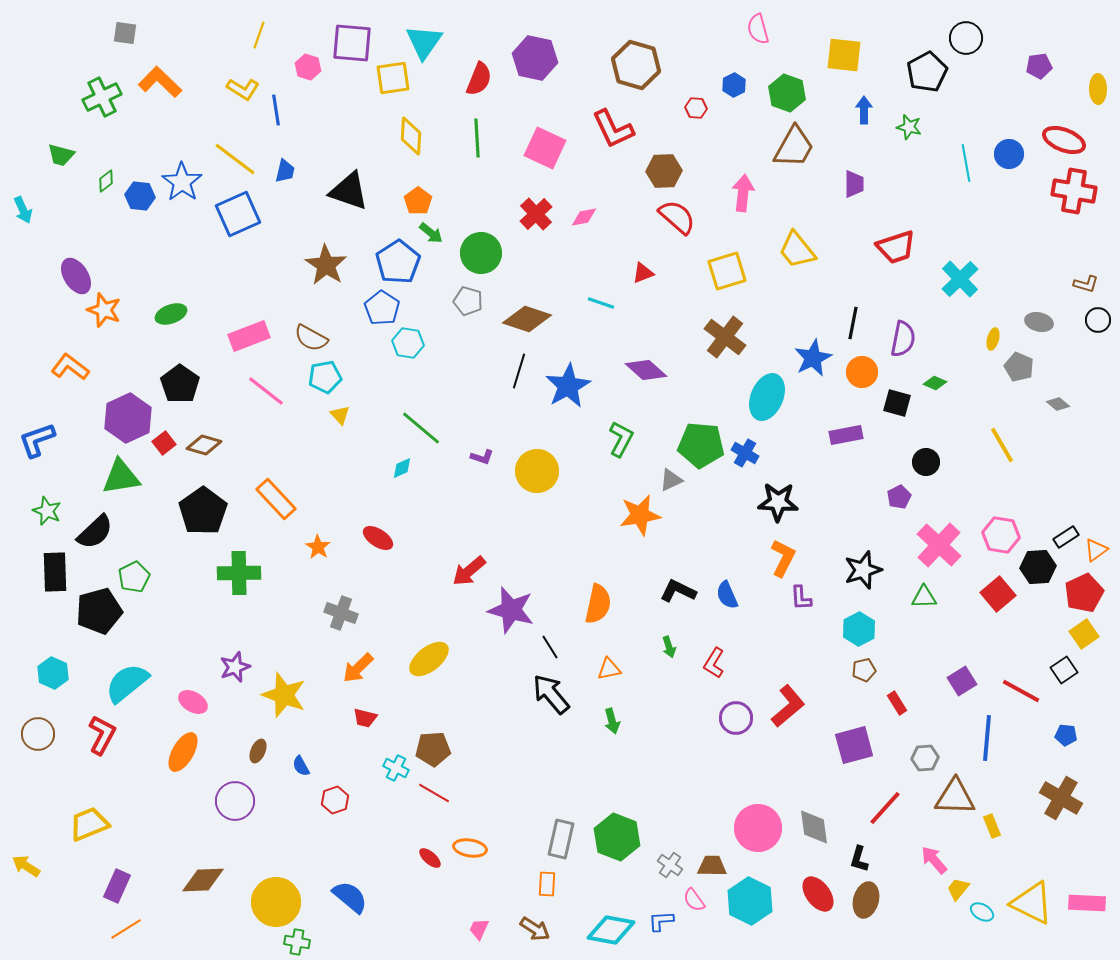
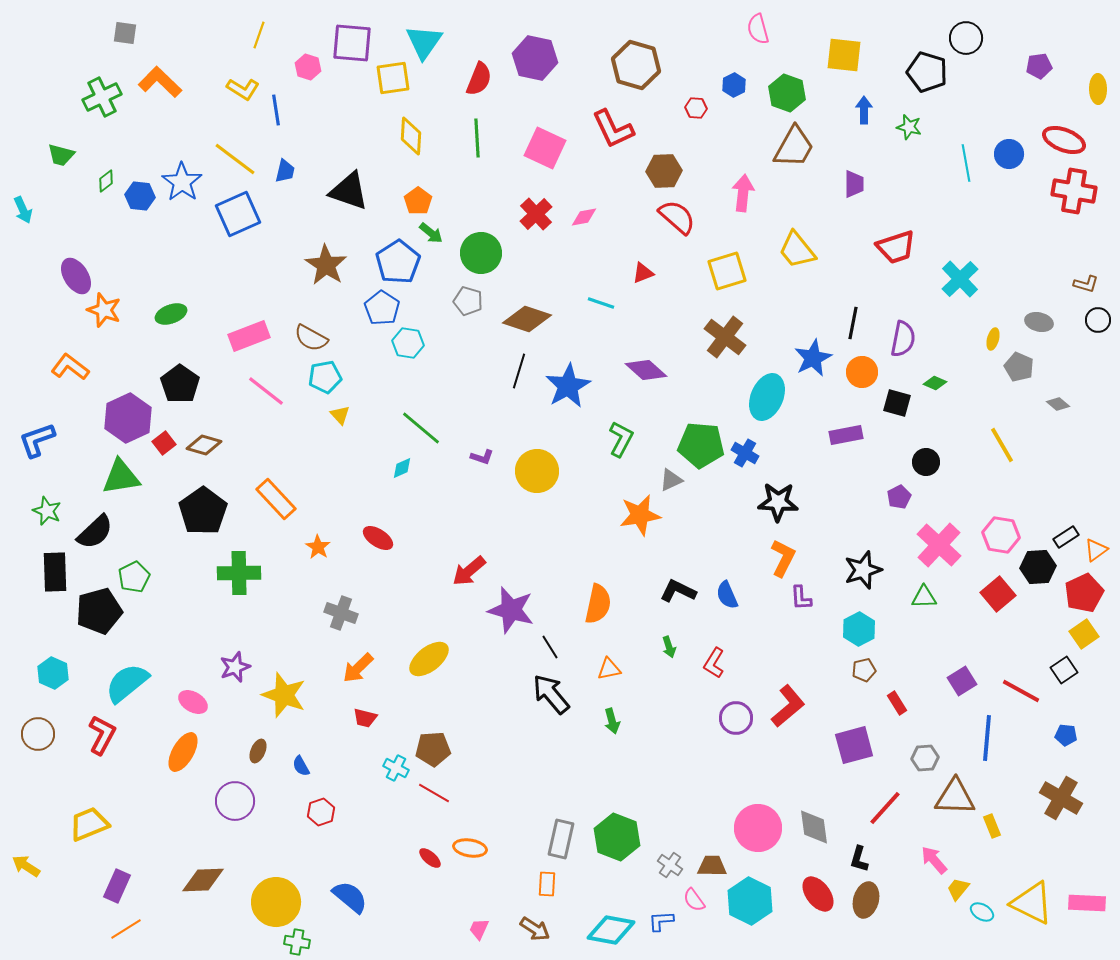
black pentagon at (927, 72): rotated 27 degrees counterclockwise
red hexagon at (335, 800): moved 14 px left, 12 px down
